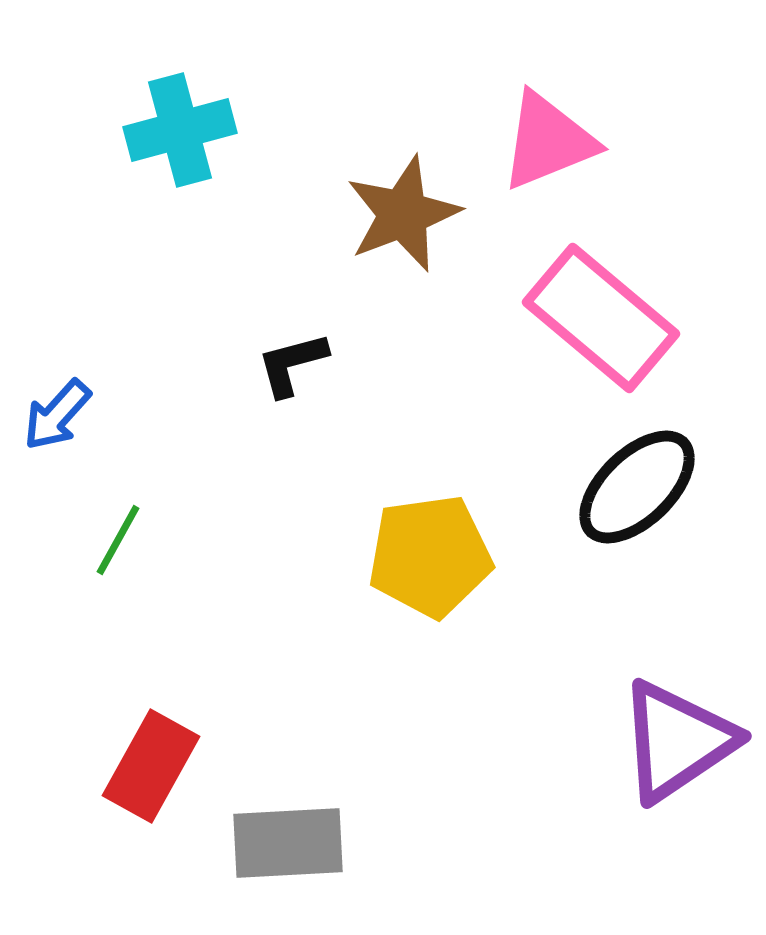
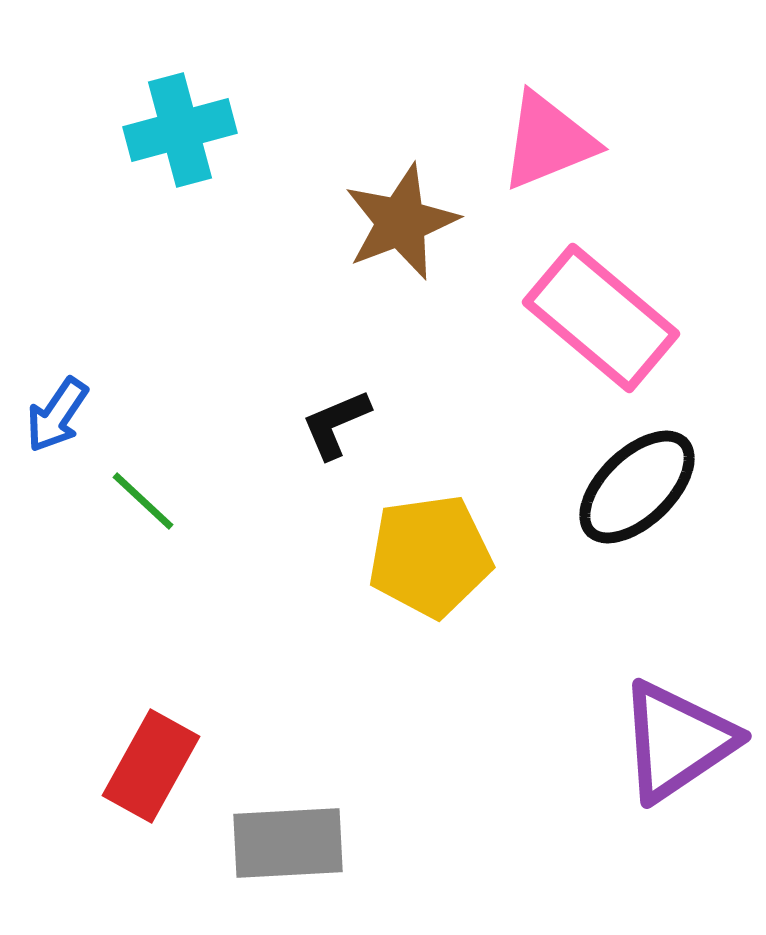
brown star: moved 2 px left, 8 px down
black L-shape: moved 44 px right, 60 px down; rotated 8 degrees counterclockwise
blue arrow: rotated 8 degrees counterclockwise
green line: moved 25 px right, 39 px up; rotated 76 degrees counterclockwise
